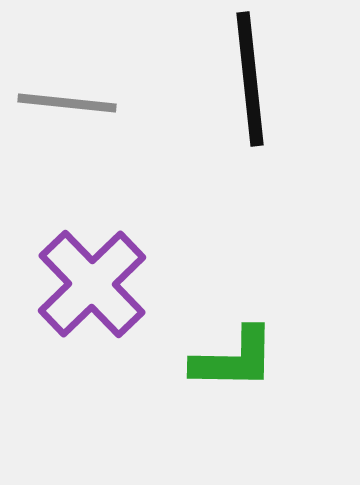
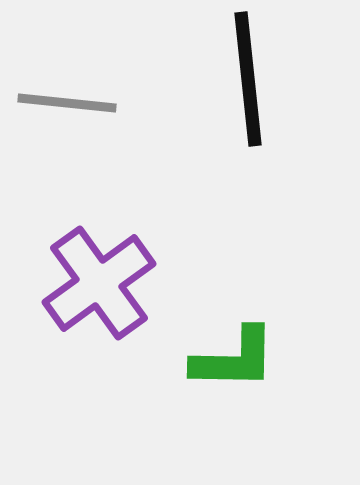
black line: moved 2 px left
purple cross: moved 7 px right, 1 px up; rotated 8 degrees clockwise
